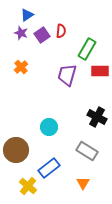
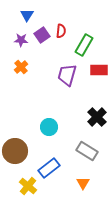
blue triangle: rotated 24 degrees counterclockwise
purple star: moved 7 px down; rotated 16 degrees counterclockwise
green rectangle: moved 3 px left, 4 px up
red rectangle: moved 1 px left, 1 px up
black cross: rotated 18 degrees clockwise
brown circle: moved 1 px left, 1 px down
